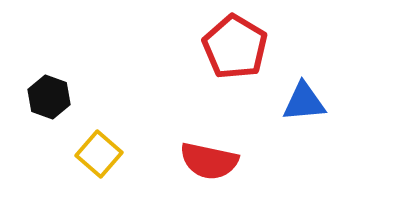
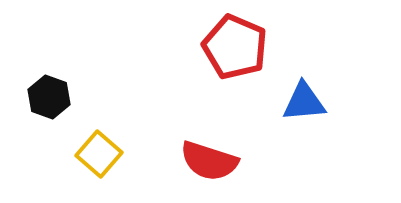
red pentagon: rotated 8 degrees counterclockwise
red semicircle: rotated 6 degrees clockwise
